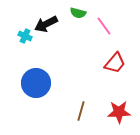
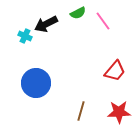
green semicircle: rotated 42 degrees counterclockwise
pink line: moved 1 px left, 5 px up
red trapezoid: moved 8 px down
